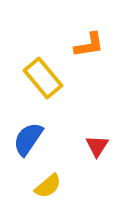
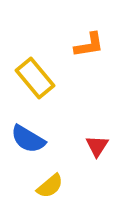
yellow rectangle: moved 8 px left
blue semicircle: rotated 93 degrees counterclockwise
yellow semicircle: moved 2 px right
